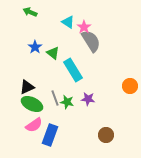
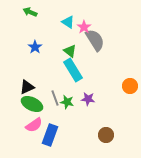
gray semicircle: moved 4 px right, 1 px up
green triangle: moved 17 px right, 2 px up
